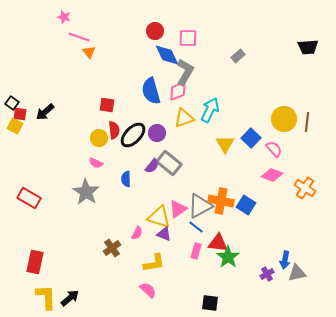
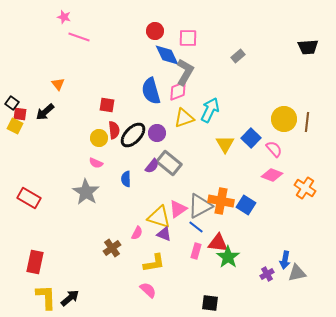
orange triangle at (89, 52): moved 31 px left, 32 px down
